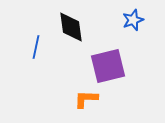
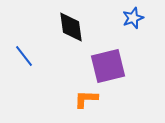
blue star: moved 2 px up
blue line: moved 12 px left, 9 px down; rotated 50 degrees counterclockwise
